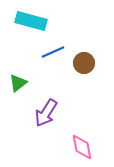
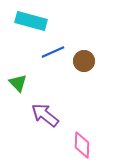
brown circle: moved 2 px up
green triangle: rotated 36 degrees counterclockwise
purple arrow: moved 1 px left, 2 px down; rotated 96 degrees clockwise
pink diamond: moved 2 px up; rotated 12 degrees clockwise
